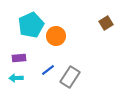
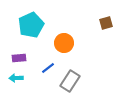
brown square: rotated 16 degrees clockwise
orange circle: moved 8 px right, 7 px down
blue line: moved 2 px up
gray rectangle: moved 4 px down
